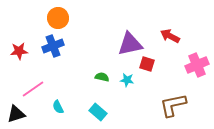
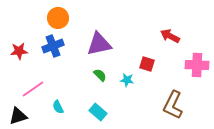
purple triangle: moved 31 px left
pink cross: rotated 25 degrees clockwise
green semicircle: moved 2 px left, 2 px up; rotated 32 degrees clockwise
brown L-shape: rotated 52 degrees counterclockwise
black triangle: moved 2 px right, 2 px down
